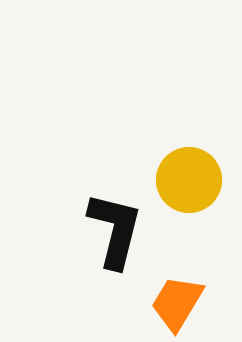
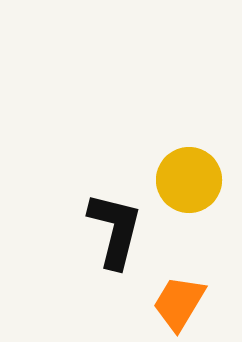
orange trapezoid: moved 2 px right
